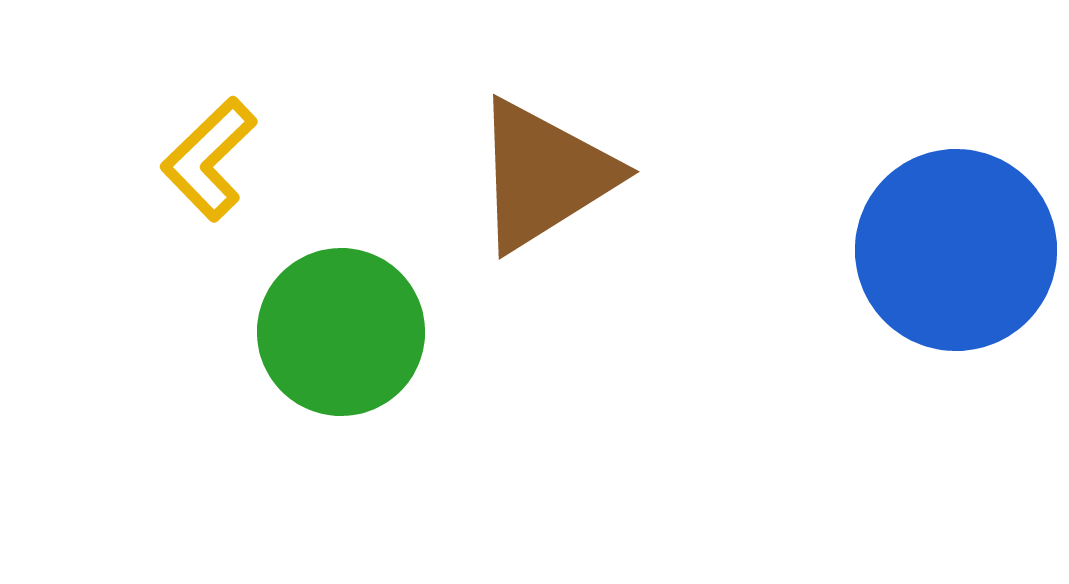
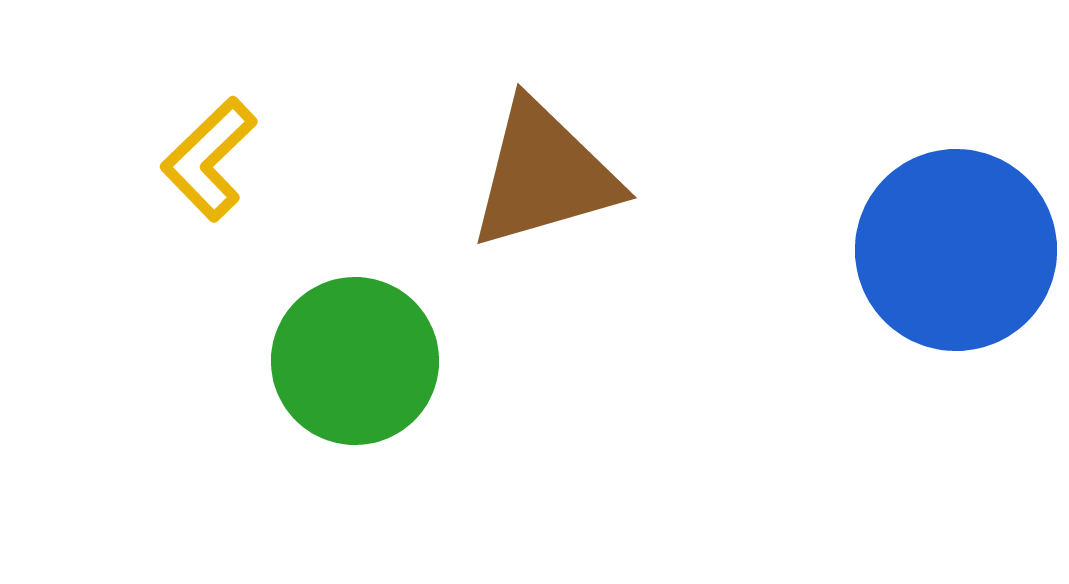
brown triangle: rotated 16 degrees clockwise
green circle: moved 14 px right, 29 px down
